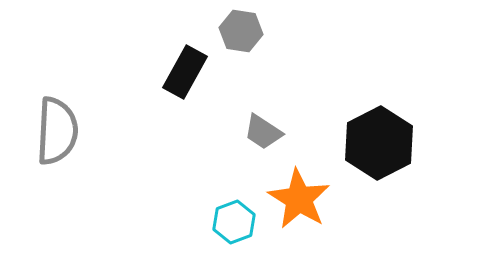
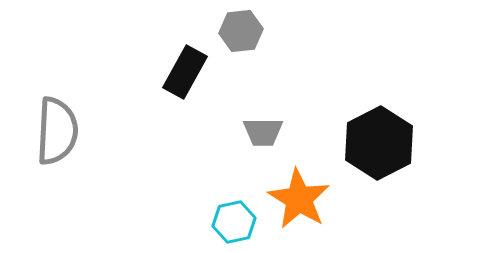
gray hexagon: rotated 15 degrees counterclockwise
gray trapezoid: rotated 33 degrees counterclockwise
cyan hexagon: rotated 9 degrees clockwise
